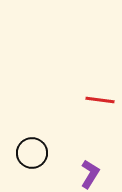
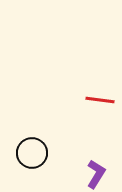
purple L-shape: moved 6 px right
